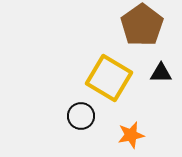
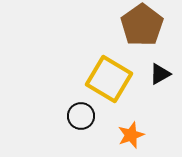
black triangle: moved 1 px left, 1 px down; rotated 30 degrees counterclockwise
yellow square: moved 1 px down
orange star: rotated 8 degrees counterclockwise
